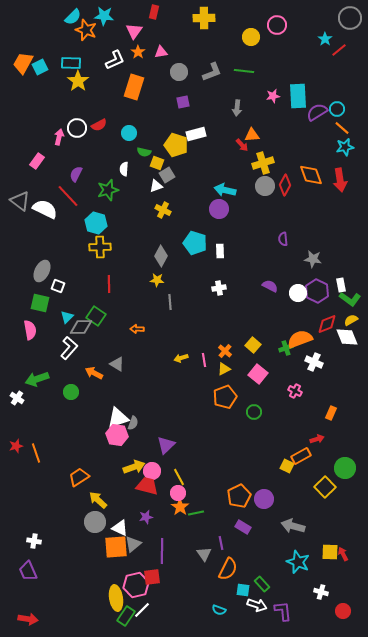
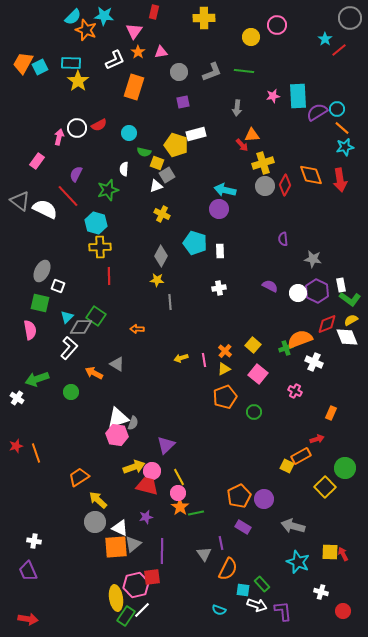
yellow cross at (163, 210): moved 1 px left, 4 px down
red line at (109, 284): moved 8 px up
